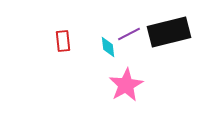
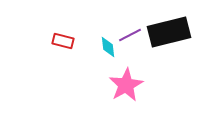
purple line: moved 1 px right, 1 px down
red rectangle: rotated 70 degrees counterclockwise
